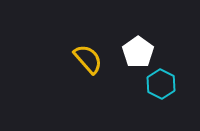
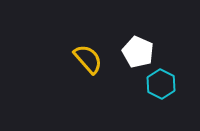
white pentagon: rotated 12 degrees counterclockwise
